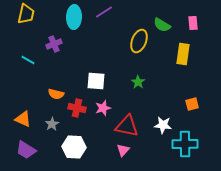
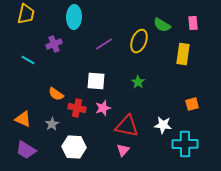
purple line: moved 32 px down
orange semicircle: rotated 21 degrees clockwise
